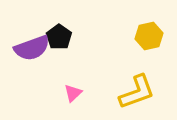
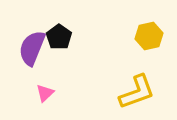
purple semicircle: rotated 132 degrees clockwise
pink triangle: moved 28 px left
